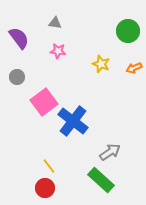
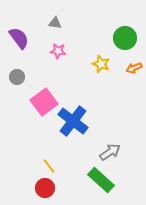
green circle: moved 3 px left, 7 px down
